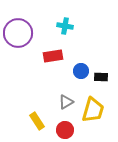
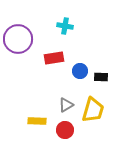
purple circle: moved 6 px down
red rectangle: moved 1 px right, 2 px down
blue circle: moved 1 px left
gray triangle: moved 3 px down
yellow rectangle: rotated 54 degrees counterclockwise
